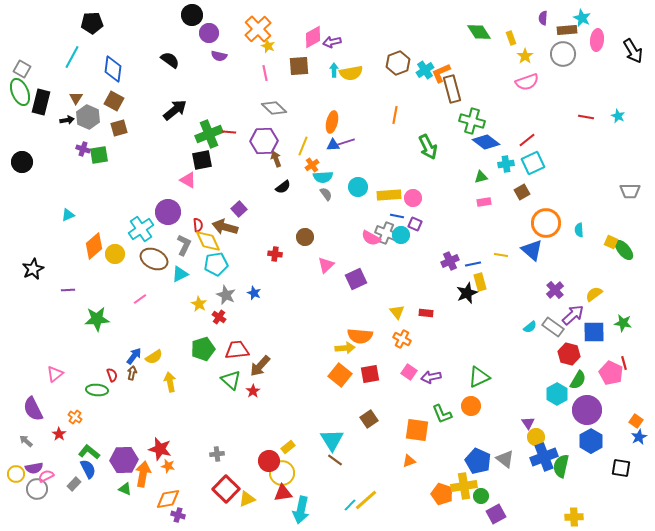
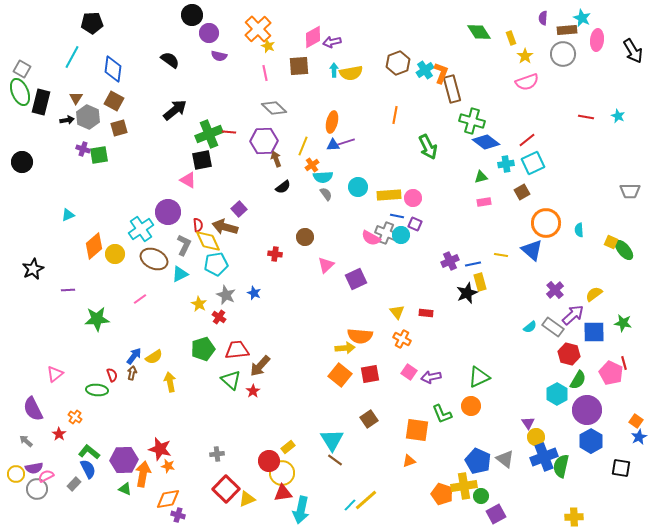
orange L-shape at (441, 73): rotated 135 degrees clockwise
